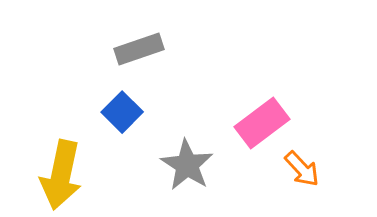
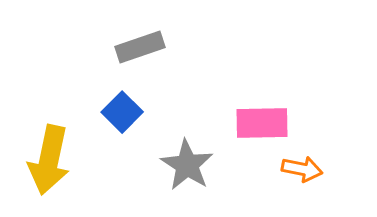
gray rectangle: moved 1 px right, 2 px up
pink rectangle: rotated 36 degrees clockwise
orange arrow: rotated 36 degrees counterclockwise
yellow arrow: moved 12 px left, 15 px up
